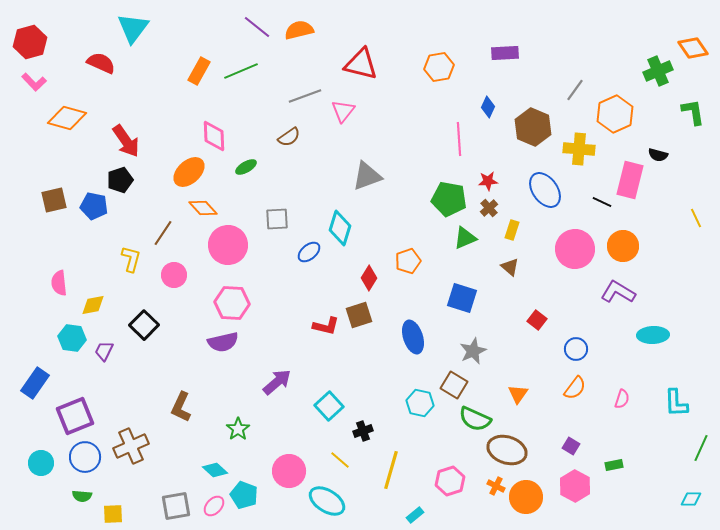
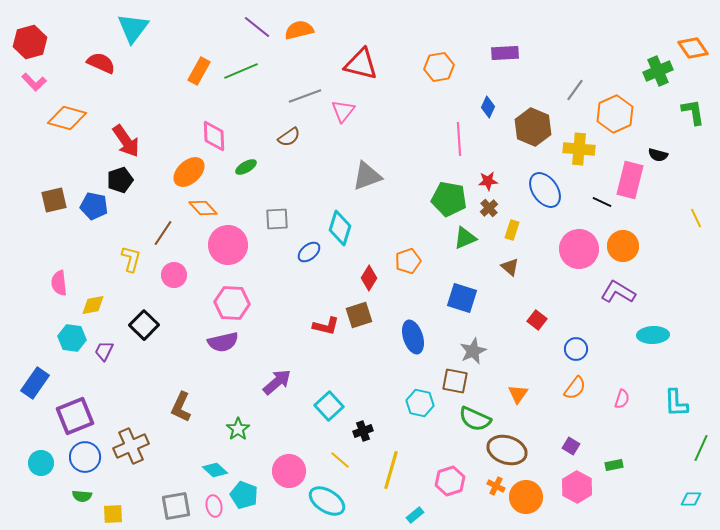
pink circle at (575, 249): moved 4 px right
brown square at (454, 385): moved 1 px right, 4 px up; rotated 20 degrees counterclockwise
pink hexagon at (575, 486): moved 2 px right, 1 px down
pink ellipse at (214, 506): rotated 55 degrees counterclockwise
